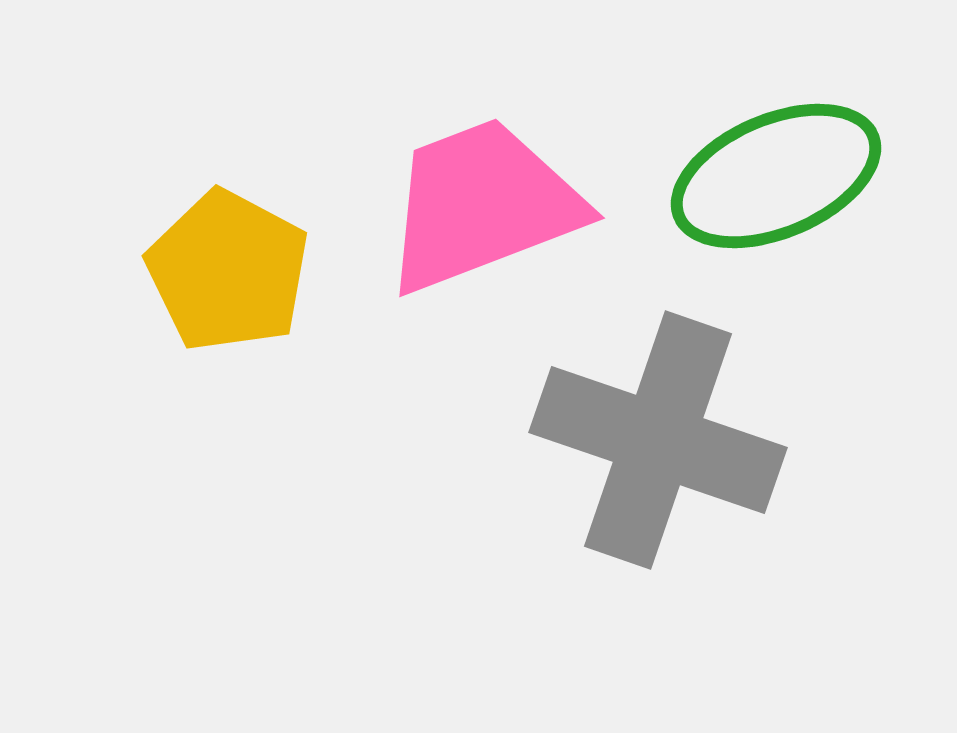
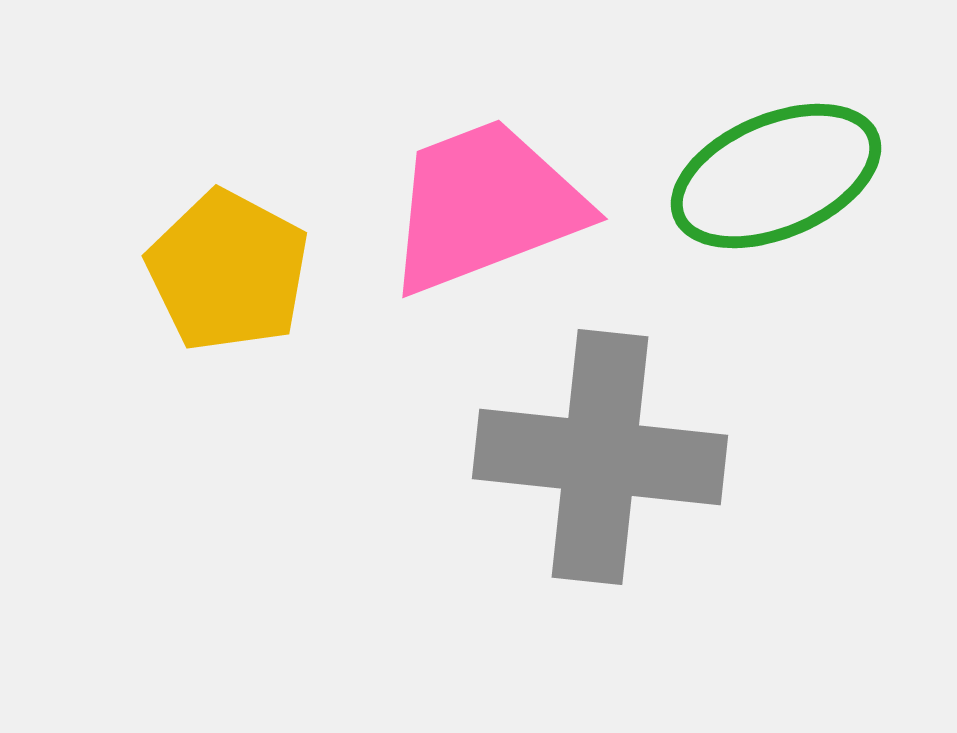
pink trapezoid: moved 3 px right, 1 px down
gray cross: moved 58 px left, 17 px down; rotated 13 degrees counterclockwise
